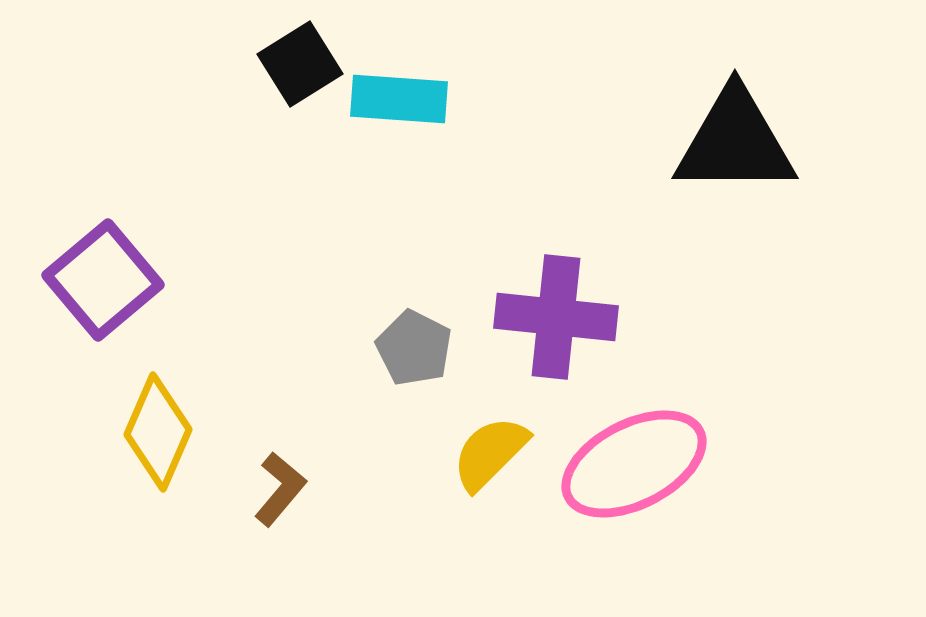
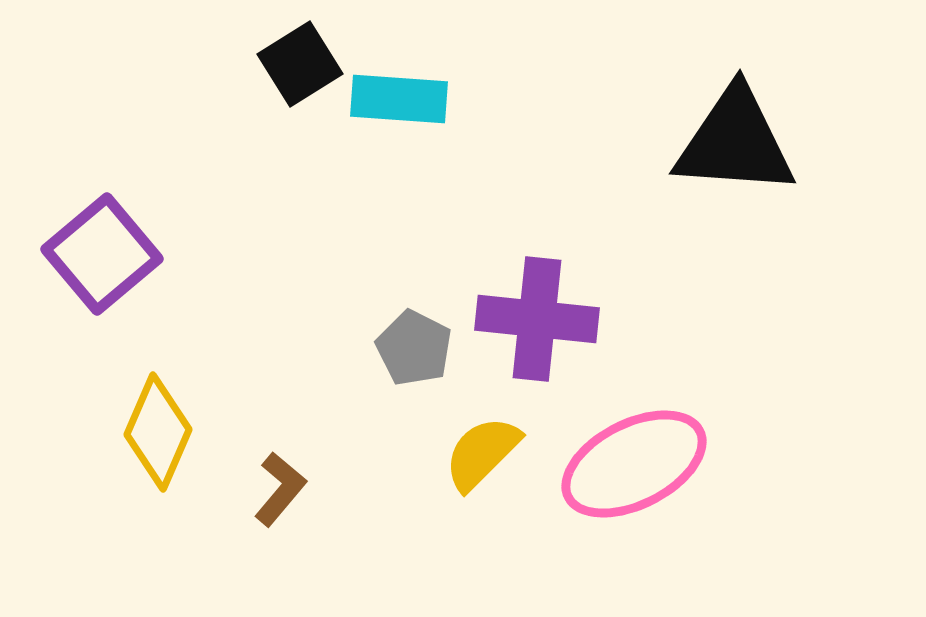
black triangle: rotated 4 degrees clockwise
purple square: moved 1 px left, 26 px up
purple cross: moved 19 px left, 2 px down
yellow semicircle: moved 8 px left
